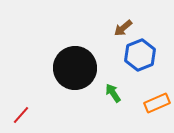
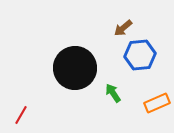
blue hexagon: rotated 16 degrees clockwise
red line: rotated 12 degrees counterclockwise
